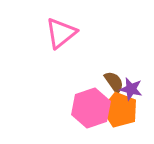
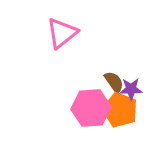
pink triangle: moved 1 px right
purple star: rotated 15 degrees counterclockwise
pink hexagon: rotated 15 degrees clockwise
